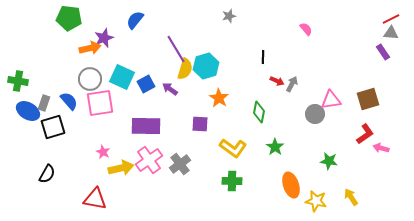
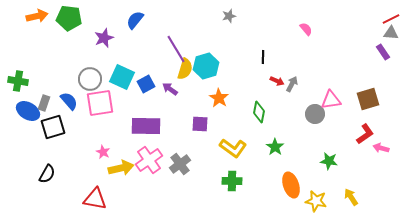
orange arrow at (90, 48): moved 53 px left, 32 px up
